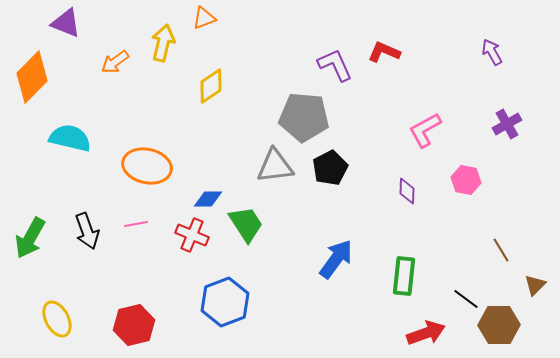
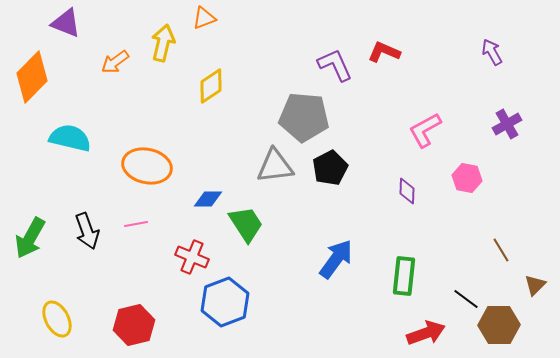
pink hexagon: moved 1 px right, 2 px up
red cross: moved 22 px down
